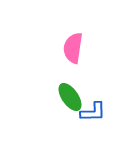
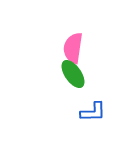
green ellipse: moved 3 px right, 23 px up
